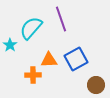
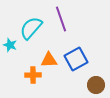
cyan star: rotated 16 degrees counterclockwise
